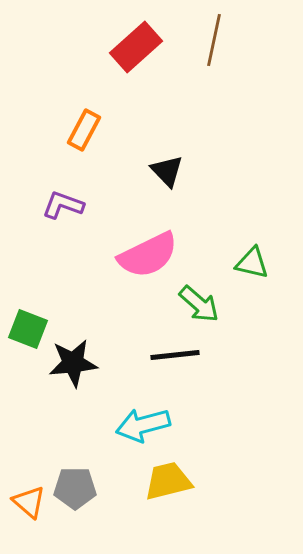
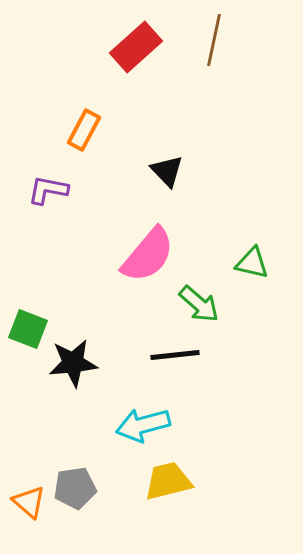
purple L-shape: moved 15 px left, 15 px up; rotated 9 degrees counterclockwise
pink semicircle: rotated 24 degrees counterclockwise
gray pentagon: rotated 9 degrees counterclockwise
